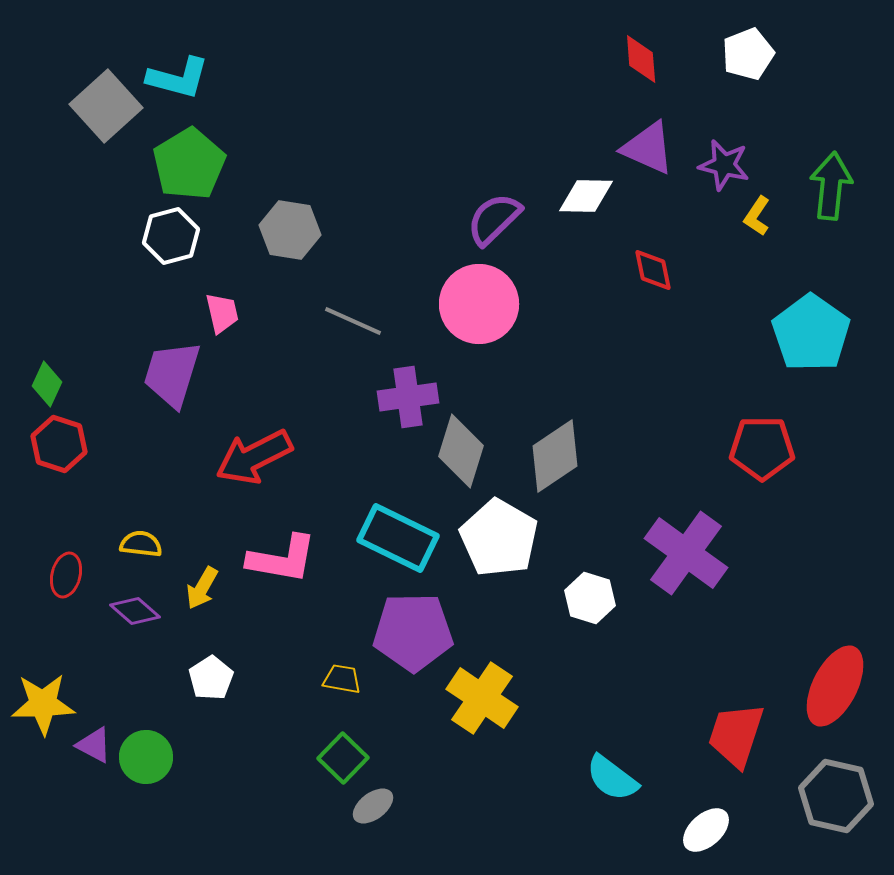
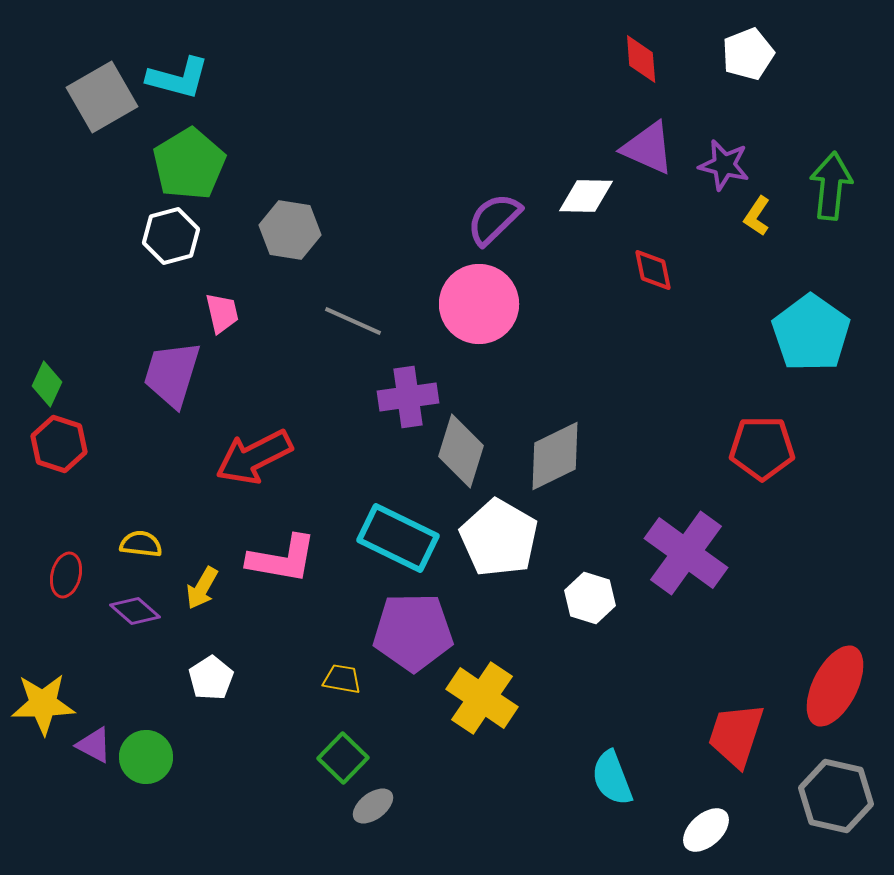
gray square at (106, 106): moved 4 px left, 9 px up; rotated 12 degrees clockwise
gray diamond at (555, 456): rotated 8 degrees clockwise
cyan semicircle at (612, 778): rotated 32 degrees clockwise
